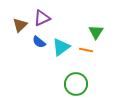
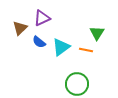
brown triangle: moved 3 px down
green triangle: moved 1 px right, 1 px down
green circle: moved 1 px right
